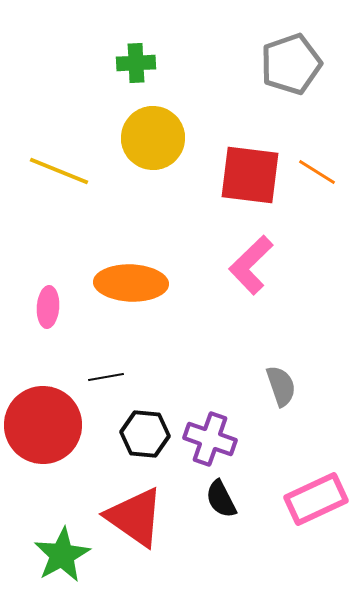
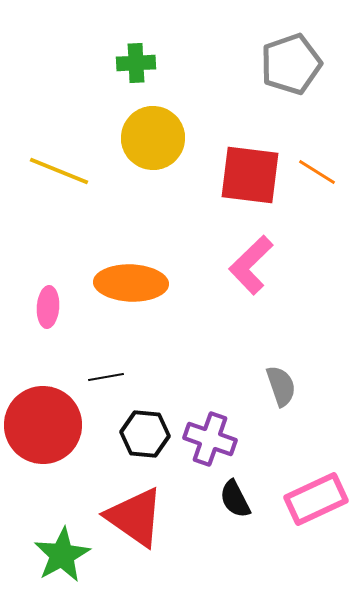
black semicircle: moved 14 px right
